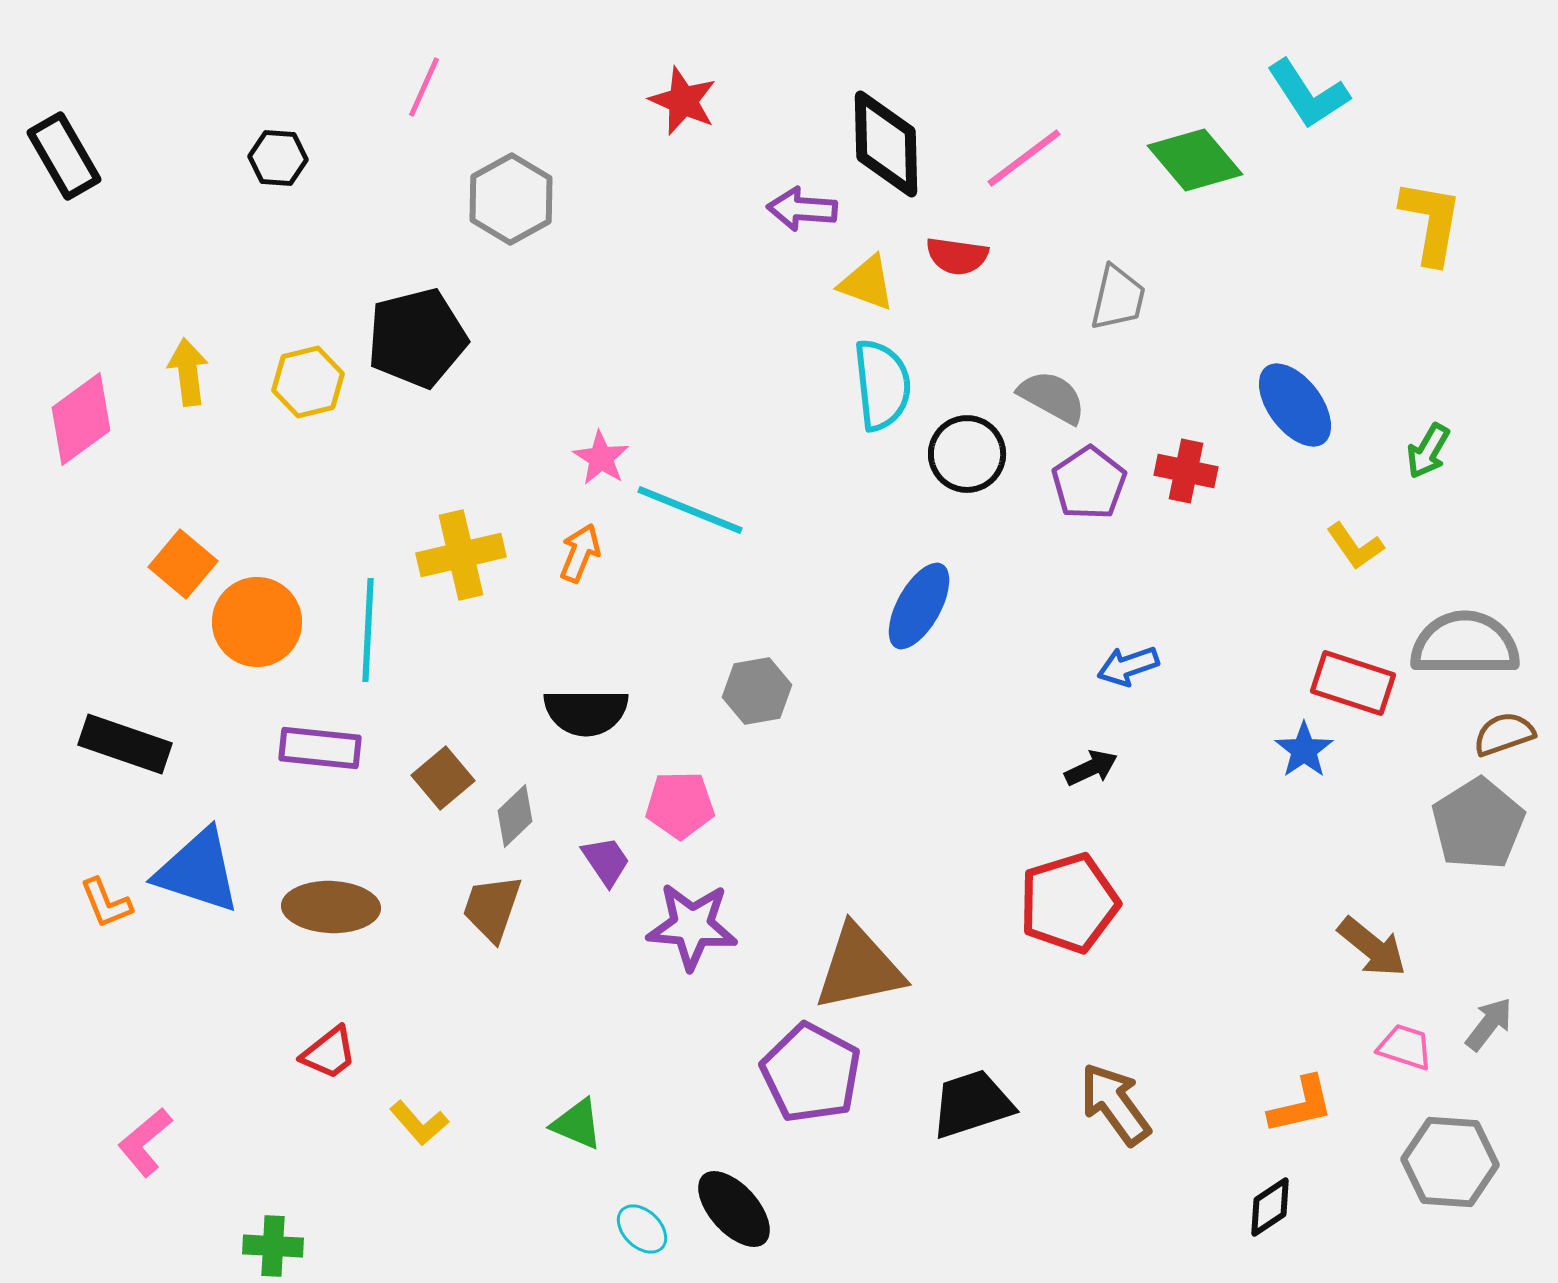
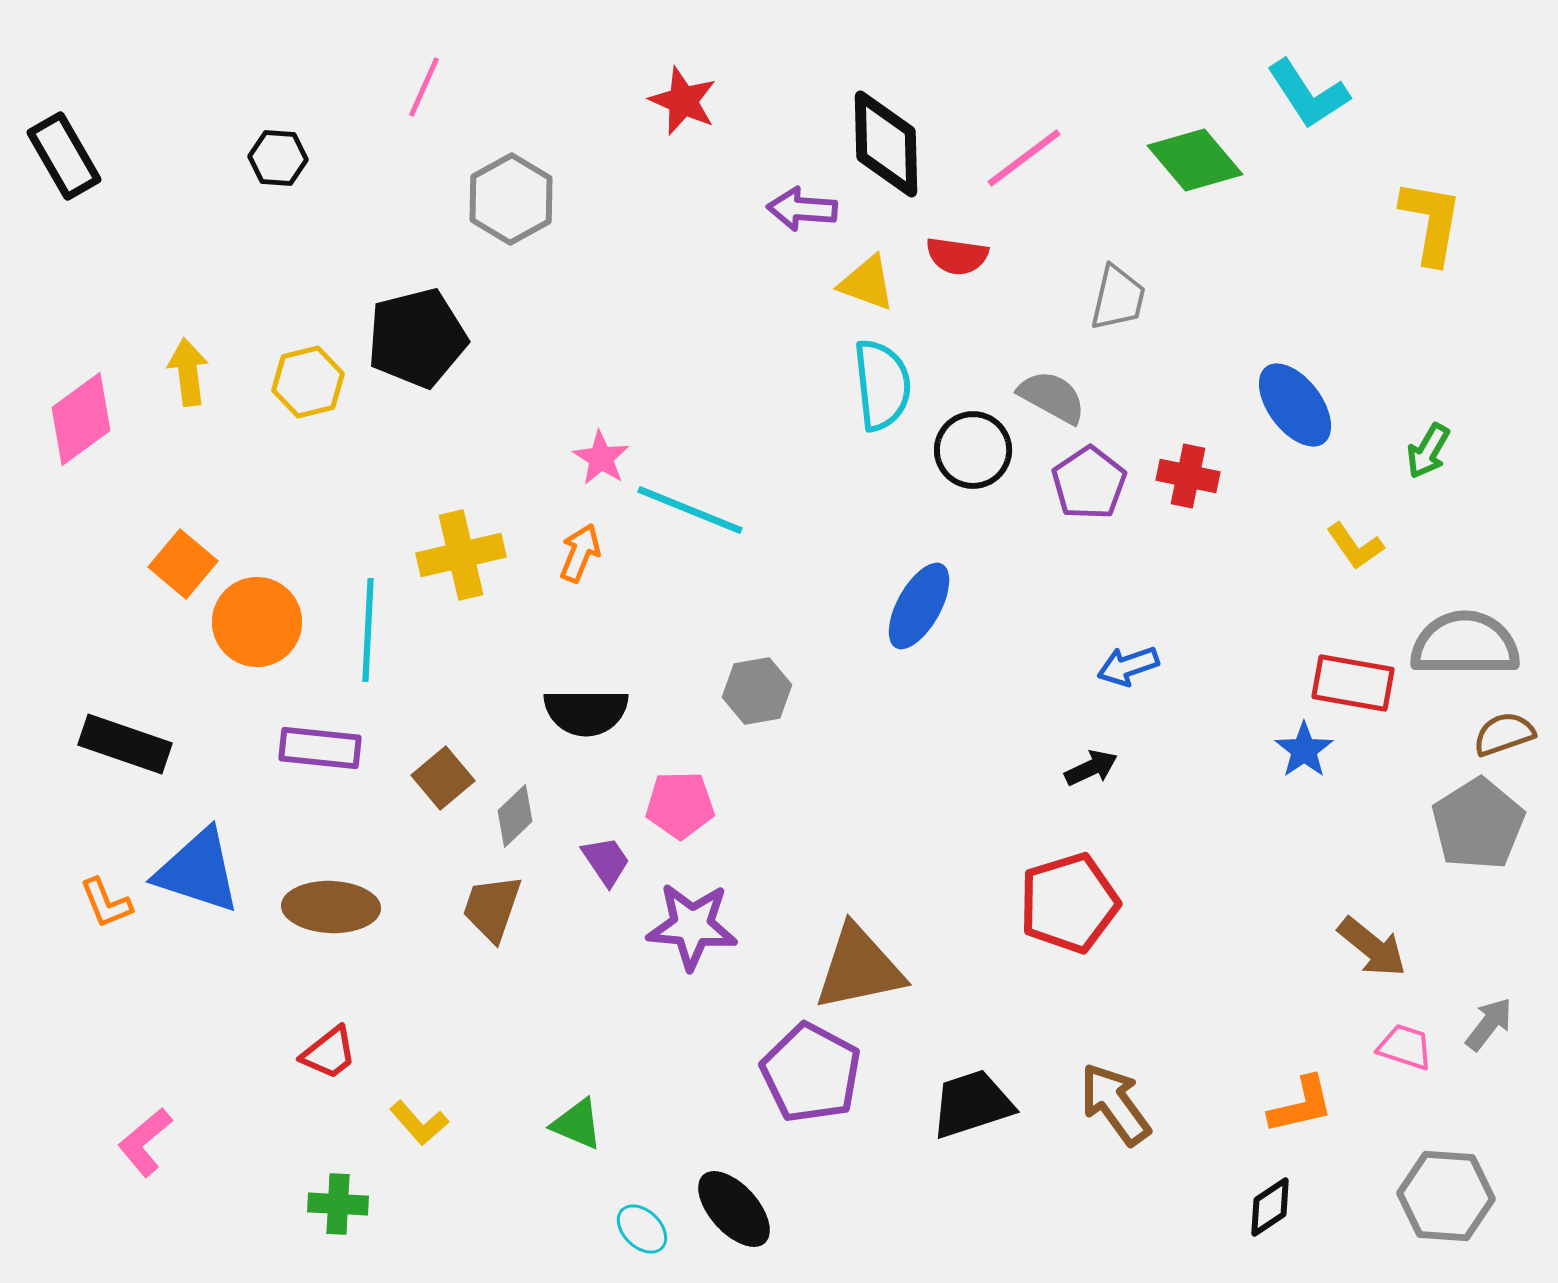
black circle at (967, 454): moved 6 px right, 4 px up
red cross at (1186, 471): moved 2 px right, 5 px down
red rectangle at (1353, 683): rotated 8 degrees counterclockwise
gray hexagon at (1450, 1162): moved 4 px left, 34 px down
green cross at (273, 1246): moved 65 px right, 42 px up
